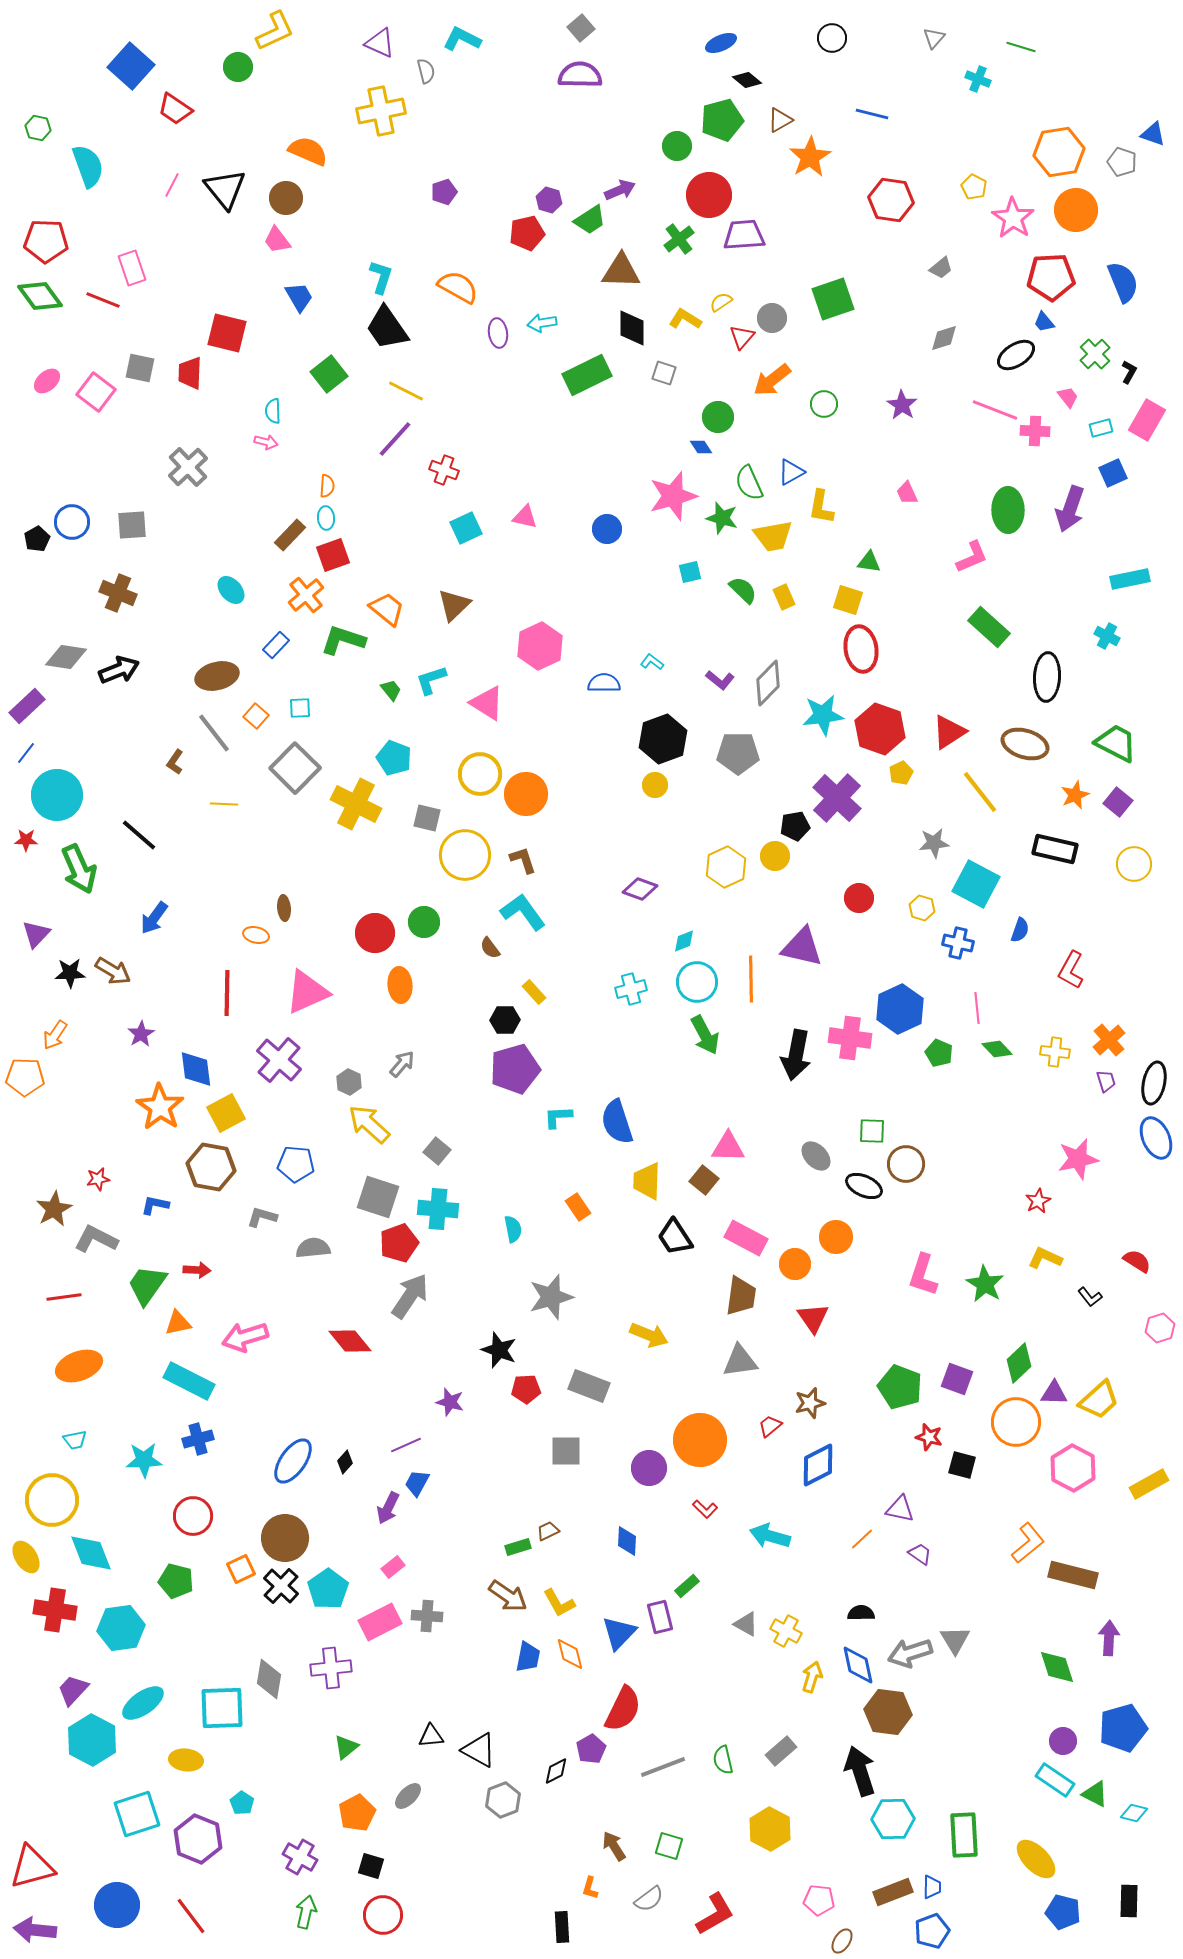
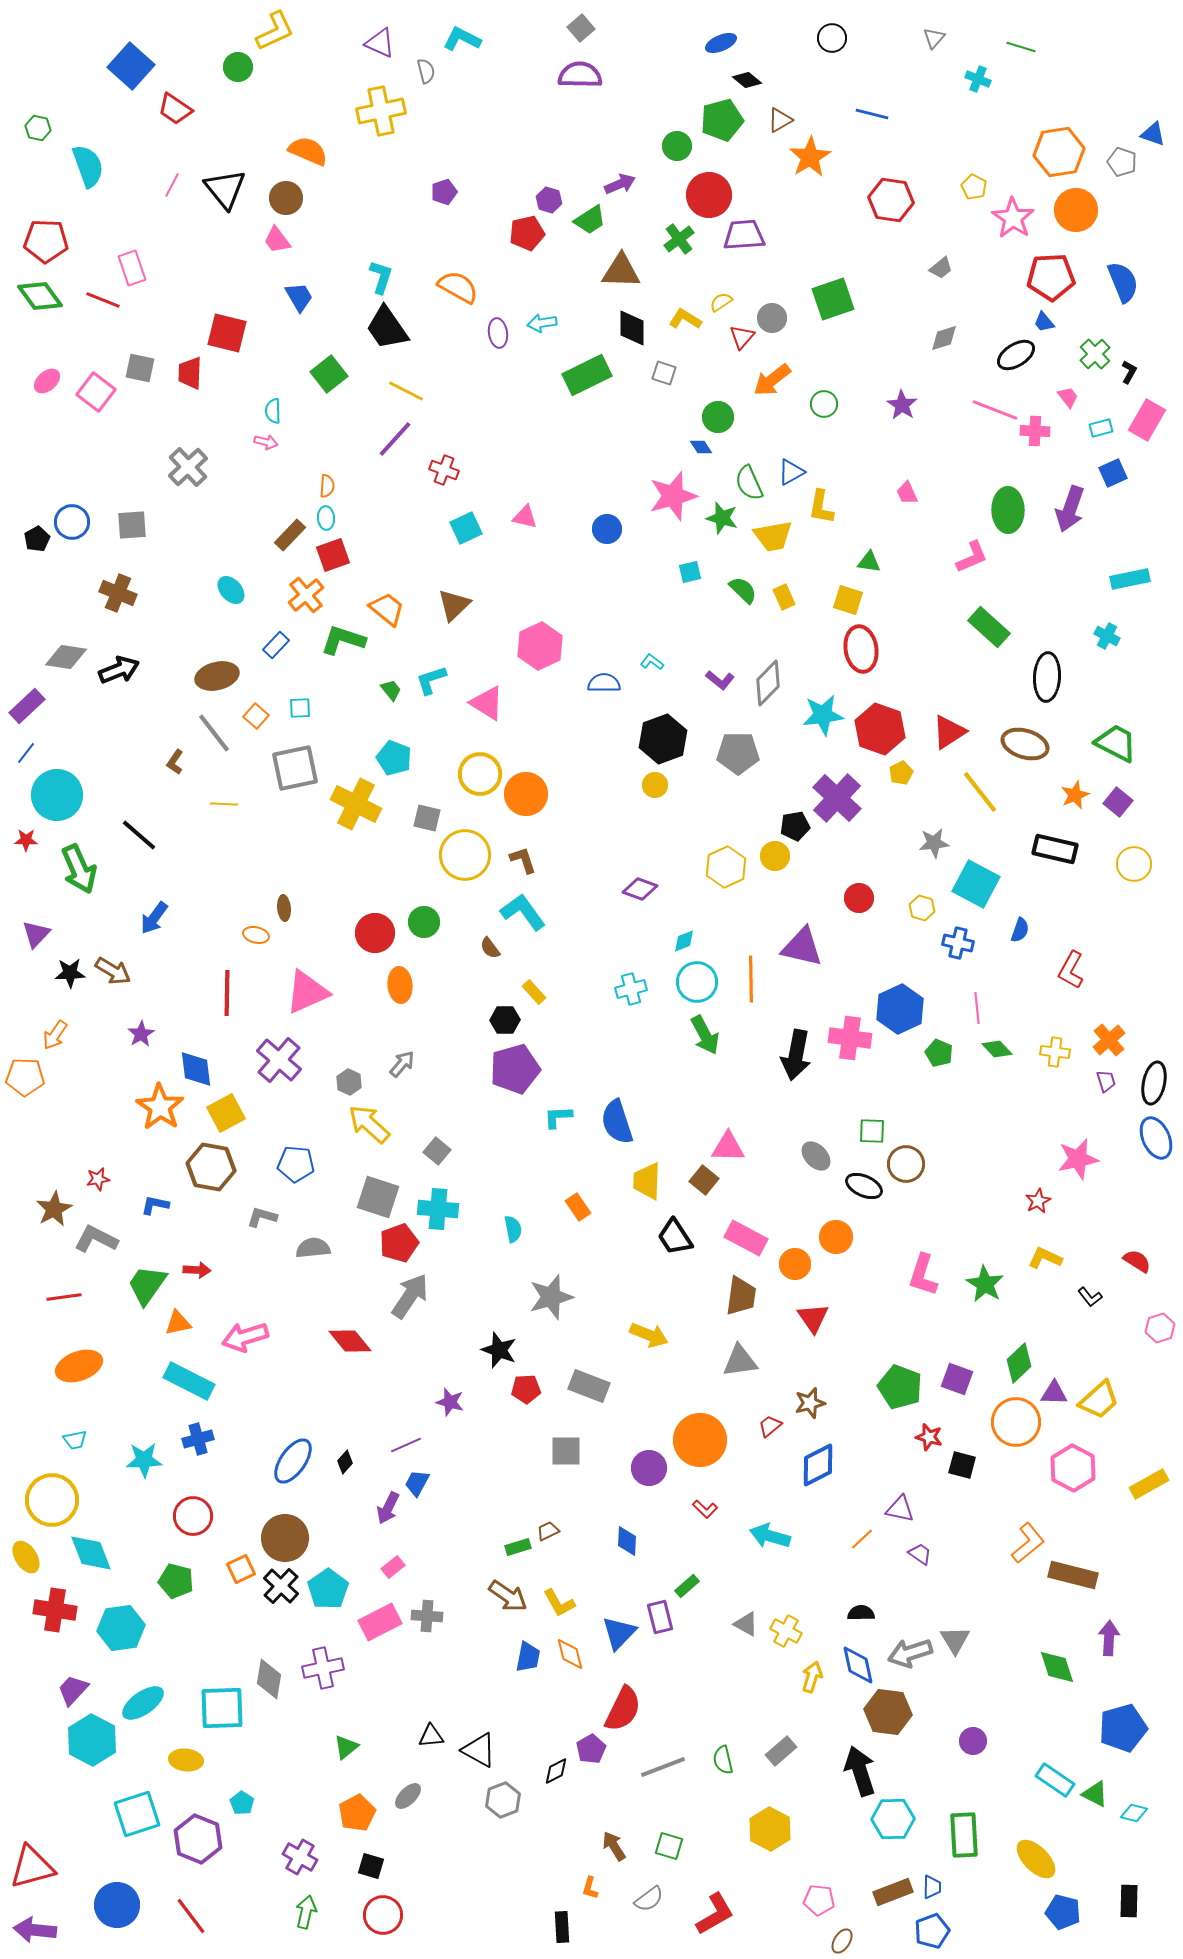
purple arrow at (620, 190): moved 6 px up
gray square at (295, 768): rotated 33 degrees clockwise
purple cross at (331, 1668): moved 8 px left; rotated 6 degrees counterclockwise
purple circle at (1063, 1741): moved 90 px left
